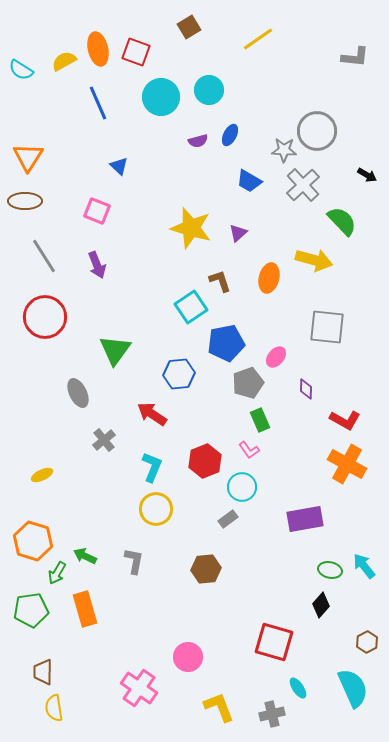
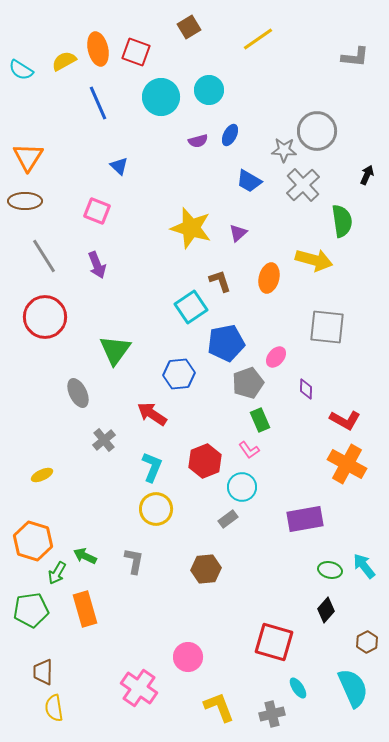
black arrow at (367, 175): rotated 96 degrees counterclockwise
green semicircle at (342, 221): rotated 36 degrees clockwise
black diamond at (321, 605): moved 5 px right, 5 px down
